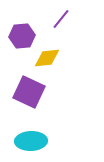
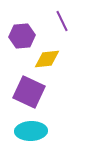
purple line: moved 1 px right, 2 px down; rotated 65 degrees counterclockwise
yellow diamond: moved 1 px down
cyan ellipse: moved 10 px up
